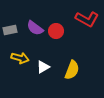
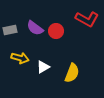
yellow semicircle: moved 3 px down
